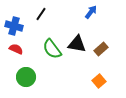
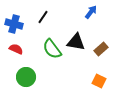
black line: moved 2 px right, 3 px down
blue cross: moved 2 px up
black triangle: moved 1 px left, 2 px up
orange square: rotated 24 degrees counterclockwise
